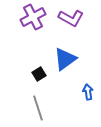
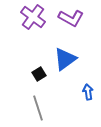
purple cross: rotated 25 degrees counterclockwise
